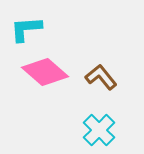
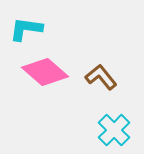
cyan L-shape: rotated 12 degrees clockwise
cyan cross: moved 15 px right
